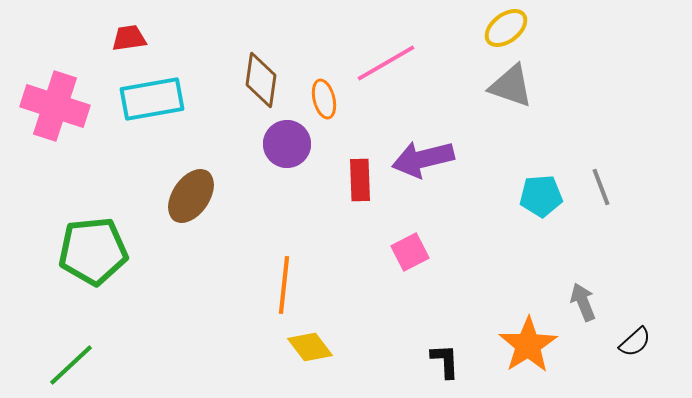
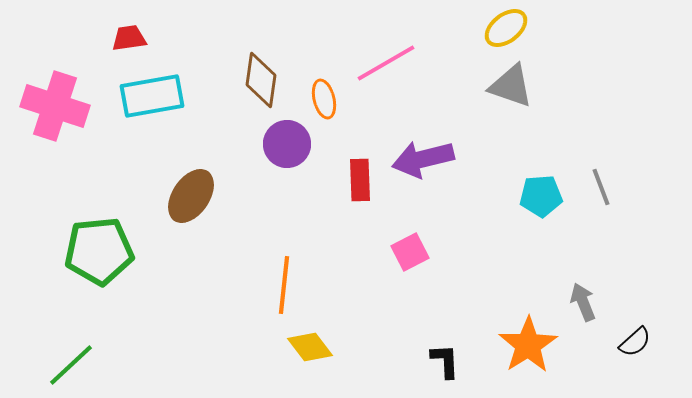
cyan rectangle: moved 3 px up
green pentagon: moved 6 px right
